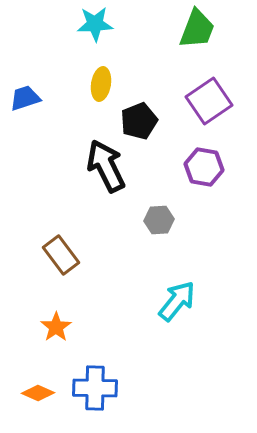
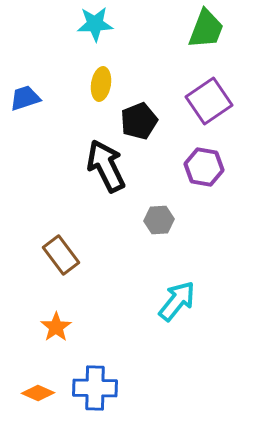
green trapezoid: moved 9 px right
